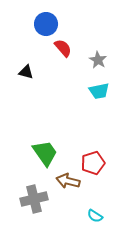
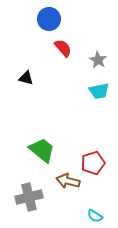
blue circle: moved 3 px right, 5 px up
black triangle: moved 6 px down
green trapezoid: moved 3 px left, 3 px up; rotated 16 degrees counterclockwise
gray cross: moved 5 px left, 2 px up
